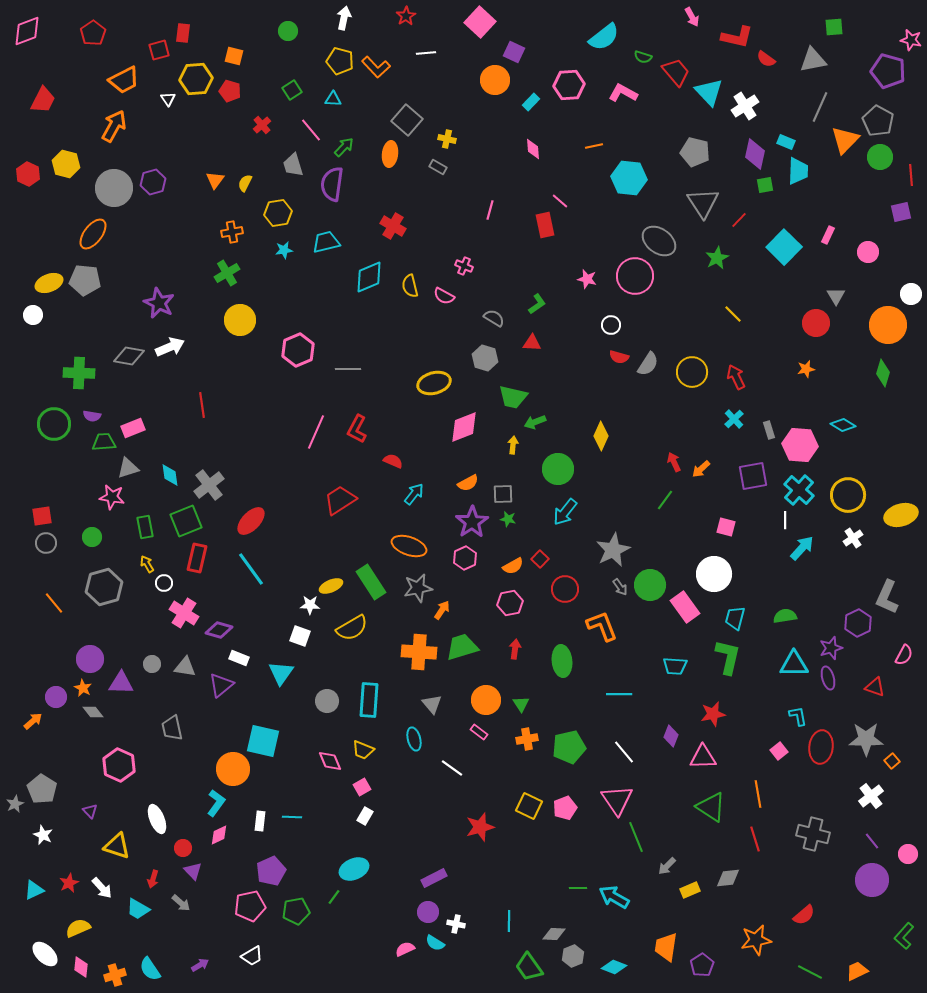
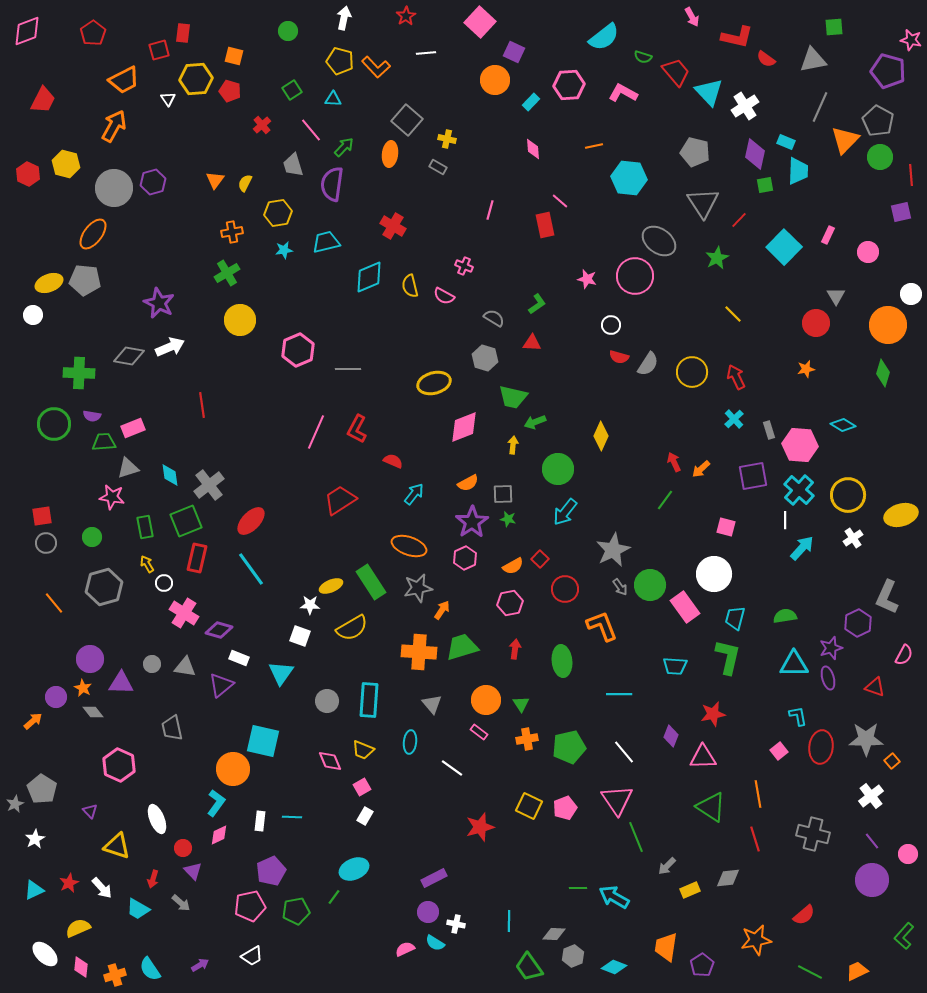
cyan ellipse at (414, 739): moved 4 px left, 3 px down; rotated 20 degrees clockwise
white star at (43, 835): moved 8 px left, 4 px down; rotated 18 degrees clockwise
